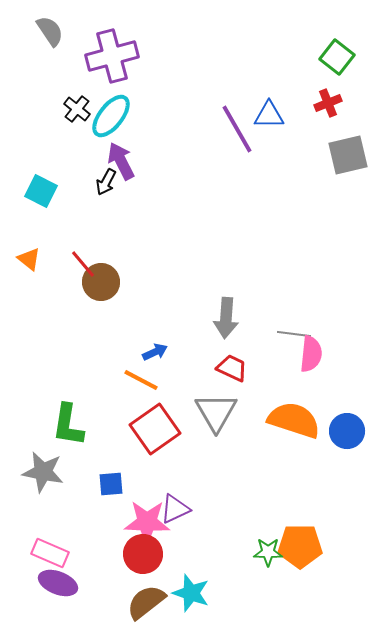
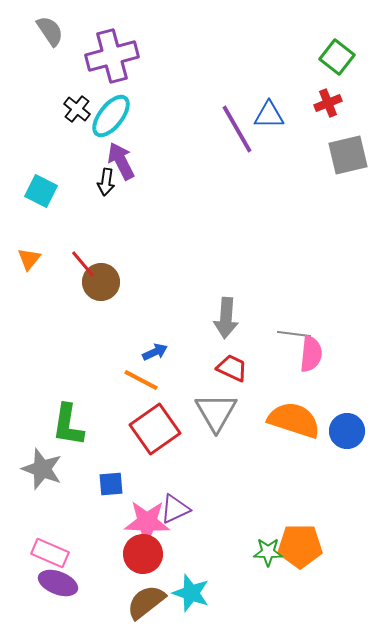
black arrow: rotated 20 degrees counterclockwise
orange triangle: rotated 30 degrees clockwise
gray star: moved 1 px left, 3 px up; rotated 9 degrees clockwise
